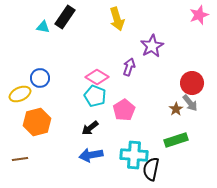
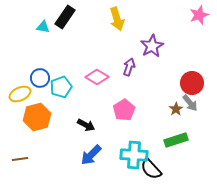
cyan pentagon: moved 34 px left, 9 px up; rotated 30 degrees clockwise
orange hexagon: moved 5 px up
black arrow: moved 4 px left, 3 px up; rotated 114 degrees counterclockwise
blue arrow: rotated 35 degrees counterclockwise
black semicircle: rotated 55 degrees counterclockwise
